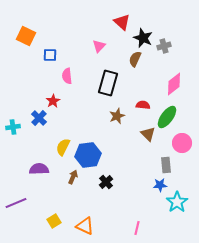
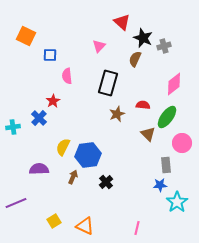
brown star: moved 2 px up
